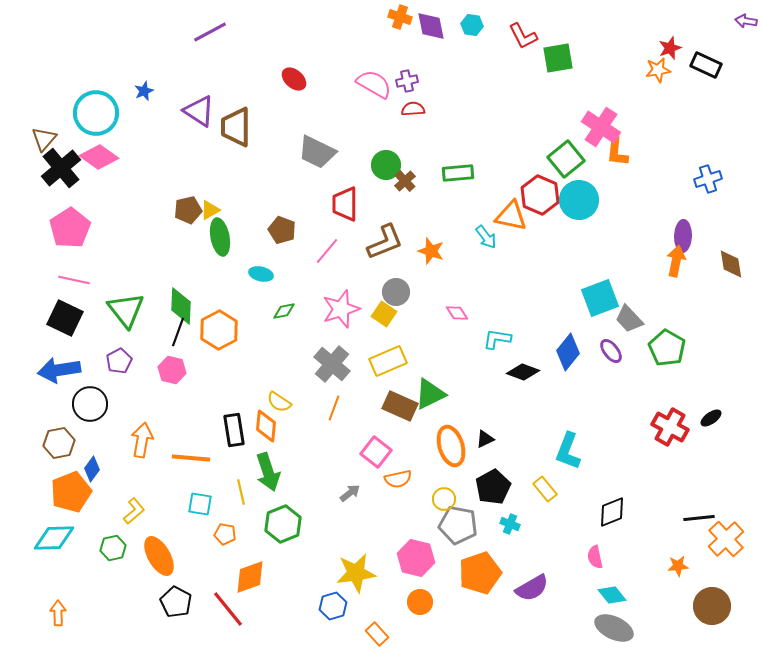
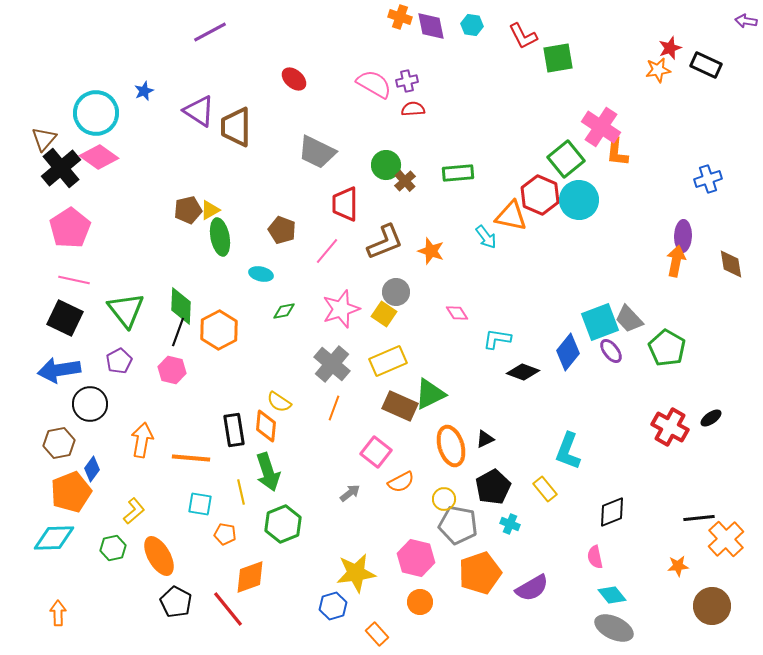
cyan square at (600, 298): moved 24 px down
orange semicircle at (398, 479): moved 3 px right, 3 px down; rotated 16 degrees counterclockwise
